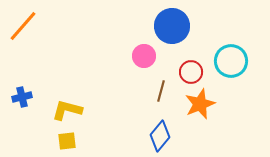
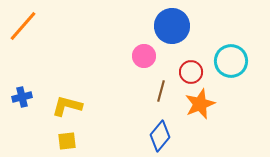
yellow L-shape: moved 4 px up
